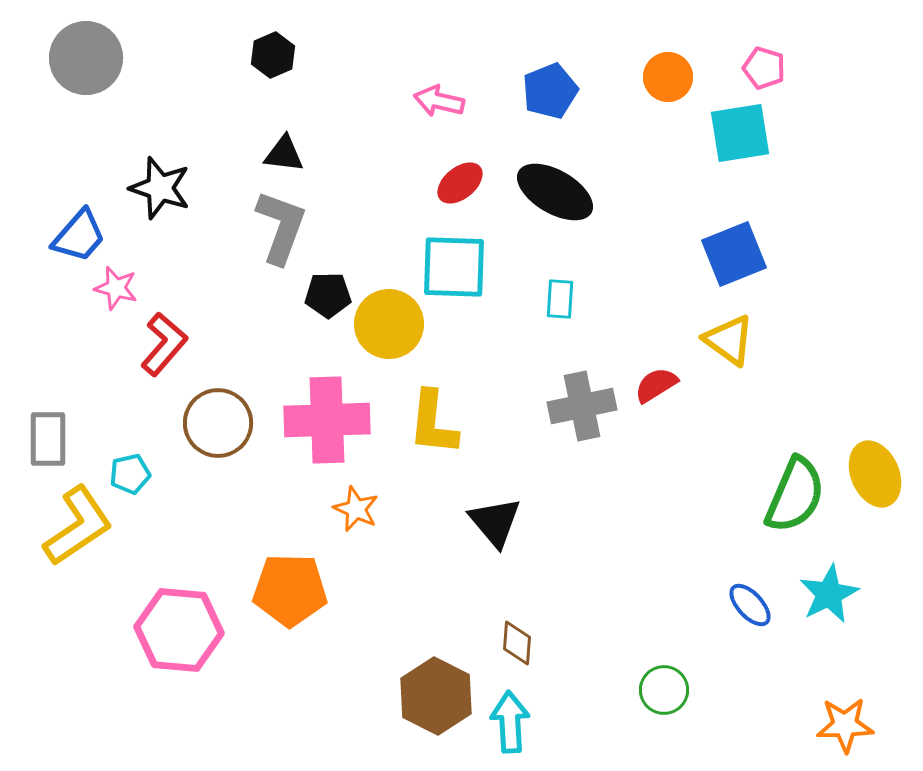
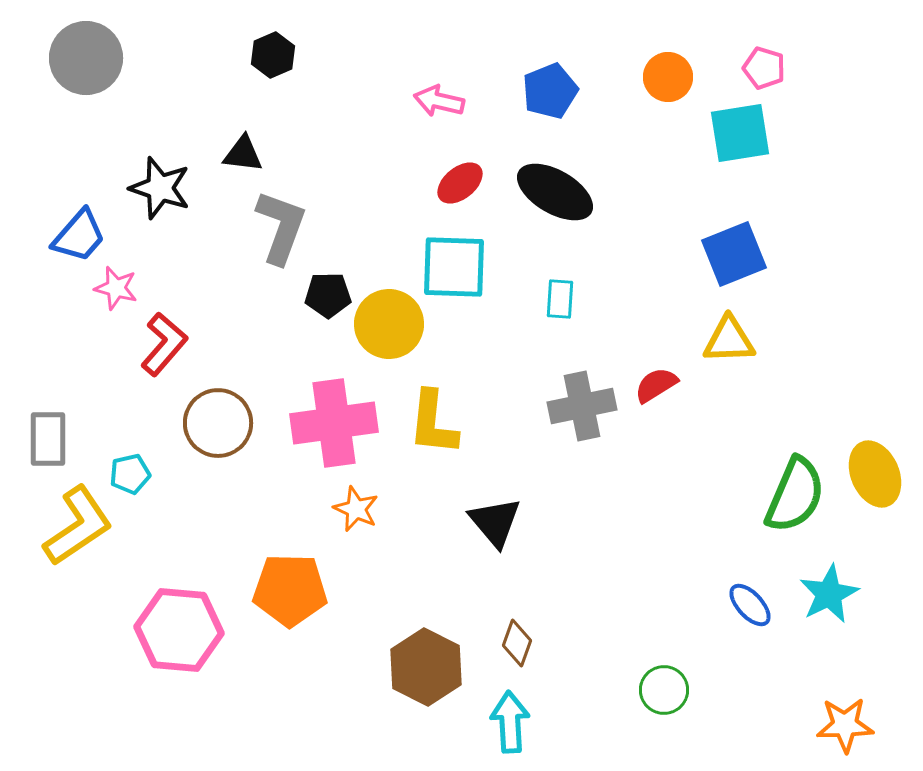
black triangle at (284, 154): moved 41 px left
yellow triangle at (729, 340): rotated 38 degrees counterclockwise
pink cross at (327, 420): moved 7 px right, 3 px down; rotated 6 degrees counterclockwise
brown diamond at (517, 643): rotated 15 degrees clockwise
brown hexagon at (436, 696): moved 10 px left, 29 px up
